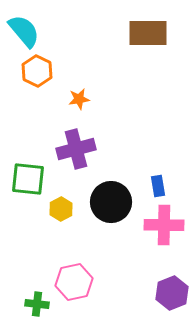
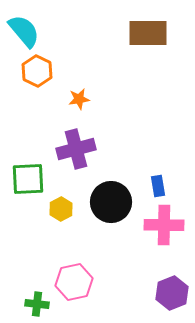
green square: rotated 9 degrees counterclockwise
